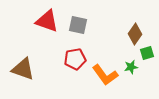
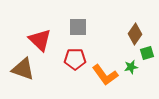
red triangle: moved 7 px left, 19 px down; rotated 25 degrees clockwise
gray square: moved 2 px down; rotated 12 degrees counterclockwise
red pentagon: rotated 10 degrees clockwise
